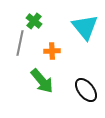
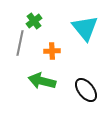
green cross: rotated 14 degrees clockwise
cyan triangle: moved 1 px down
green arrow: rotated 144 degrees clockwise
